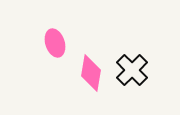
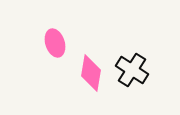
black cross: rotated 12 degrees counterclockwise
